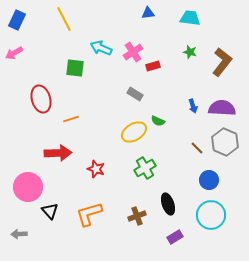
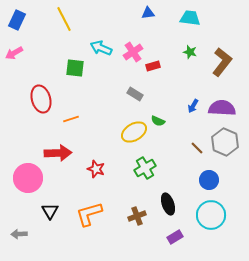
blue arrow: rotated 48 degrees clockwise
pink circle: moved 9 px up
black triangle: rotated 12 degrees clockwise
